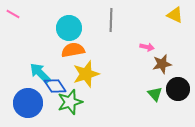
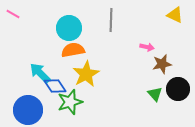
yellow star: rotated 12 degrees counterclockwise
blue circle: moved 7 px down
